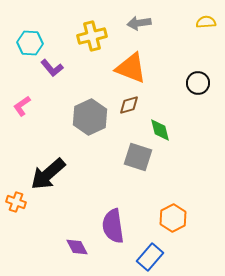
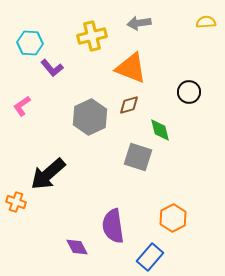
black circle: moved 9 px left, 9 px down
